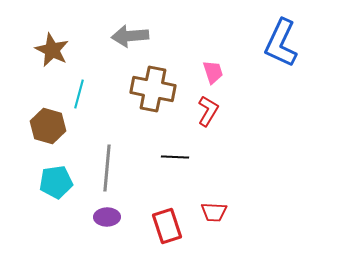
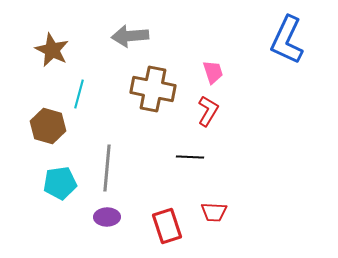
blue L-shape: moved 6 px right, 3 px up
black line: moved 15 px right
cyan pentagon: moved 4 px right, 1 px down
